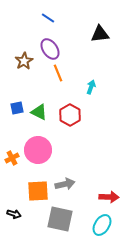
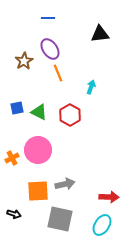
blue line: rotated 32 degrees counterclockwise
